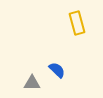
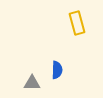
blue semicircle: rotated 48 degrees clockwise
